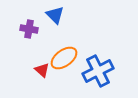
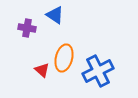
blue triangle: rotated 12 degrees counterclockwise
purple cross: moved 2 px left, 1 px up
orange ellipse: rotated 40 degrees counterclockwise
